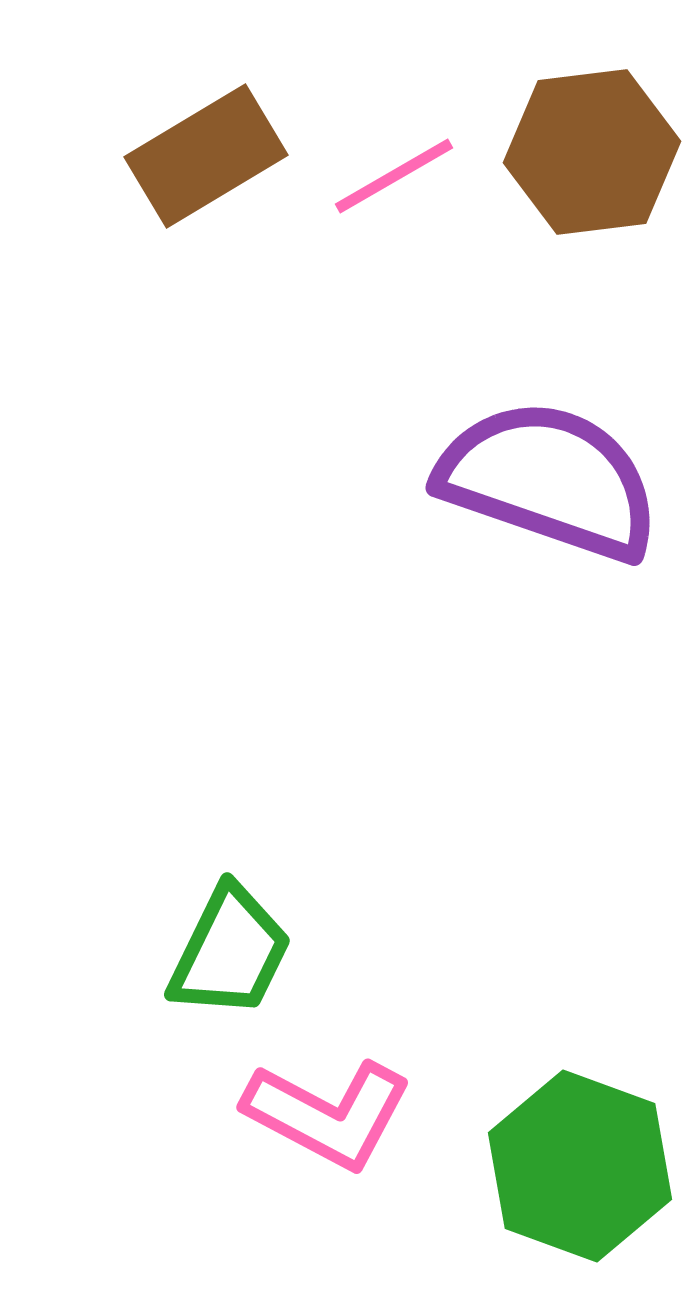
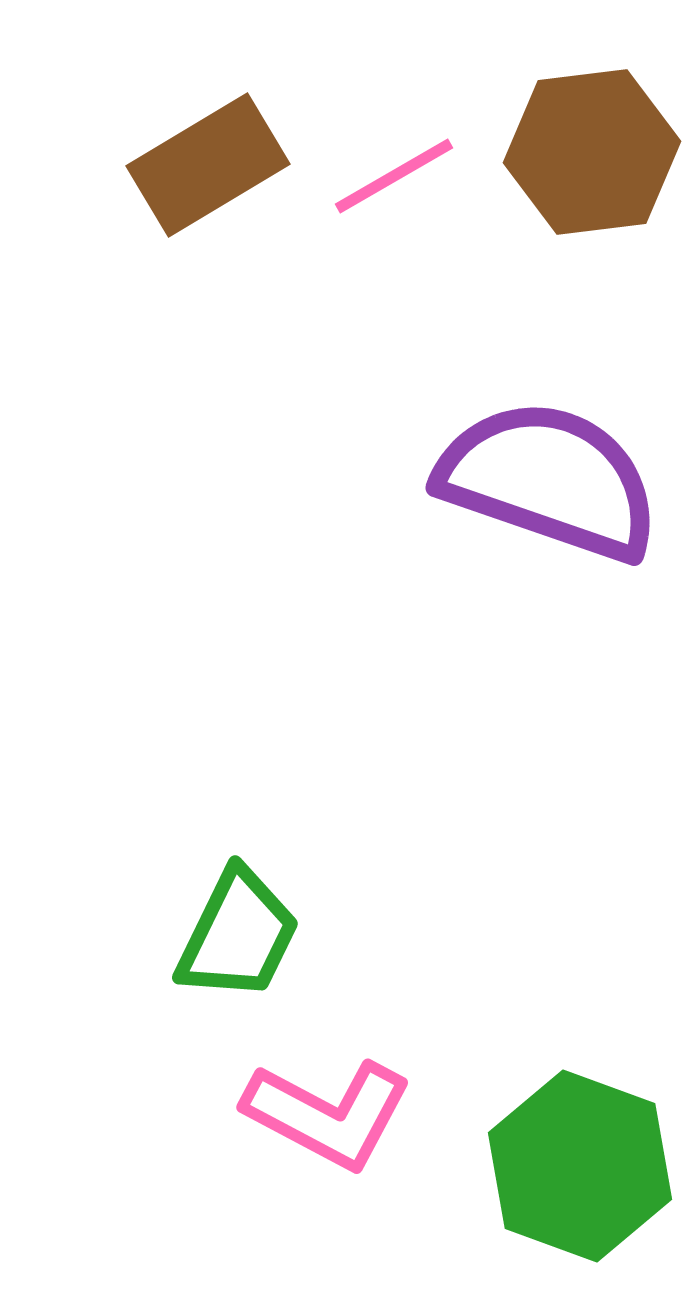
brown rectangle: moved 2 px right, 9 px down
green trapezoid: moved 8 px right, 17 px up
